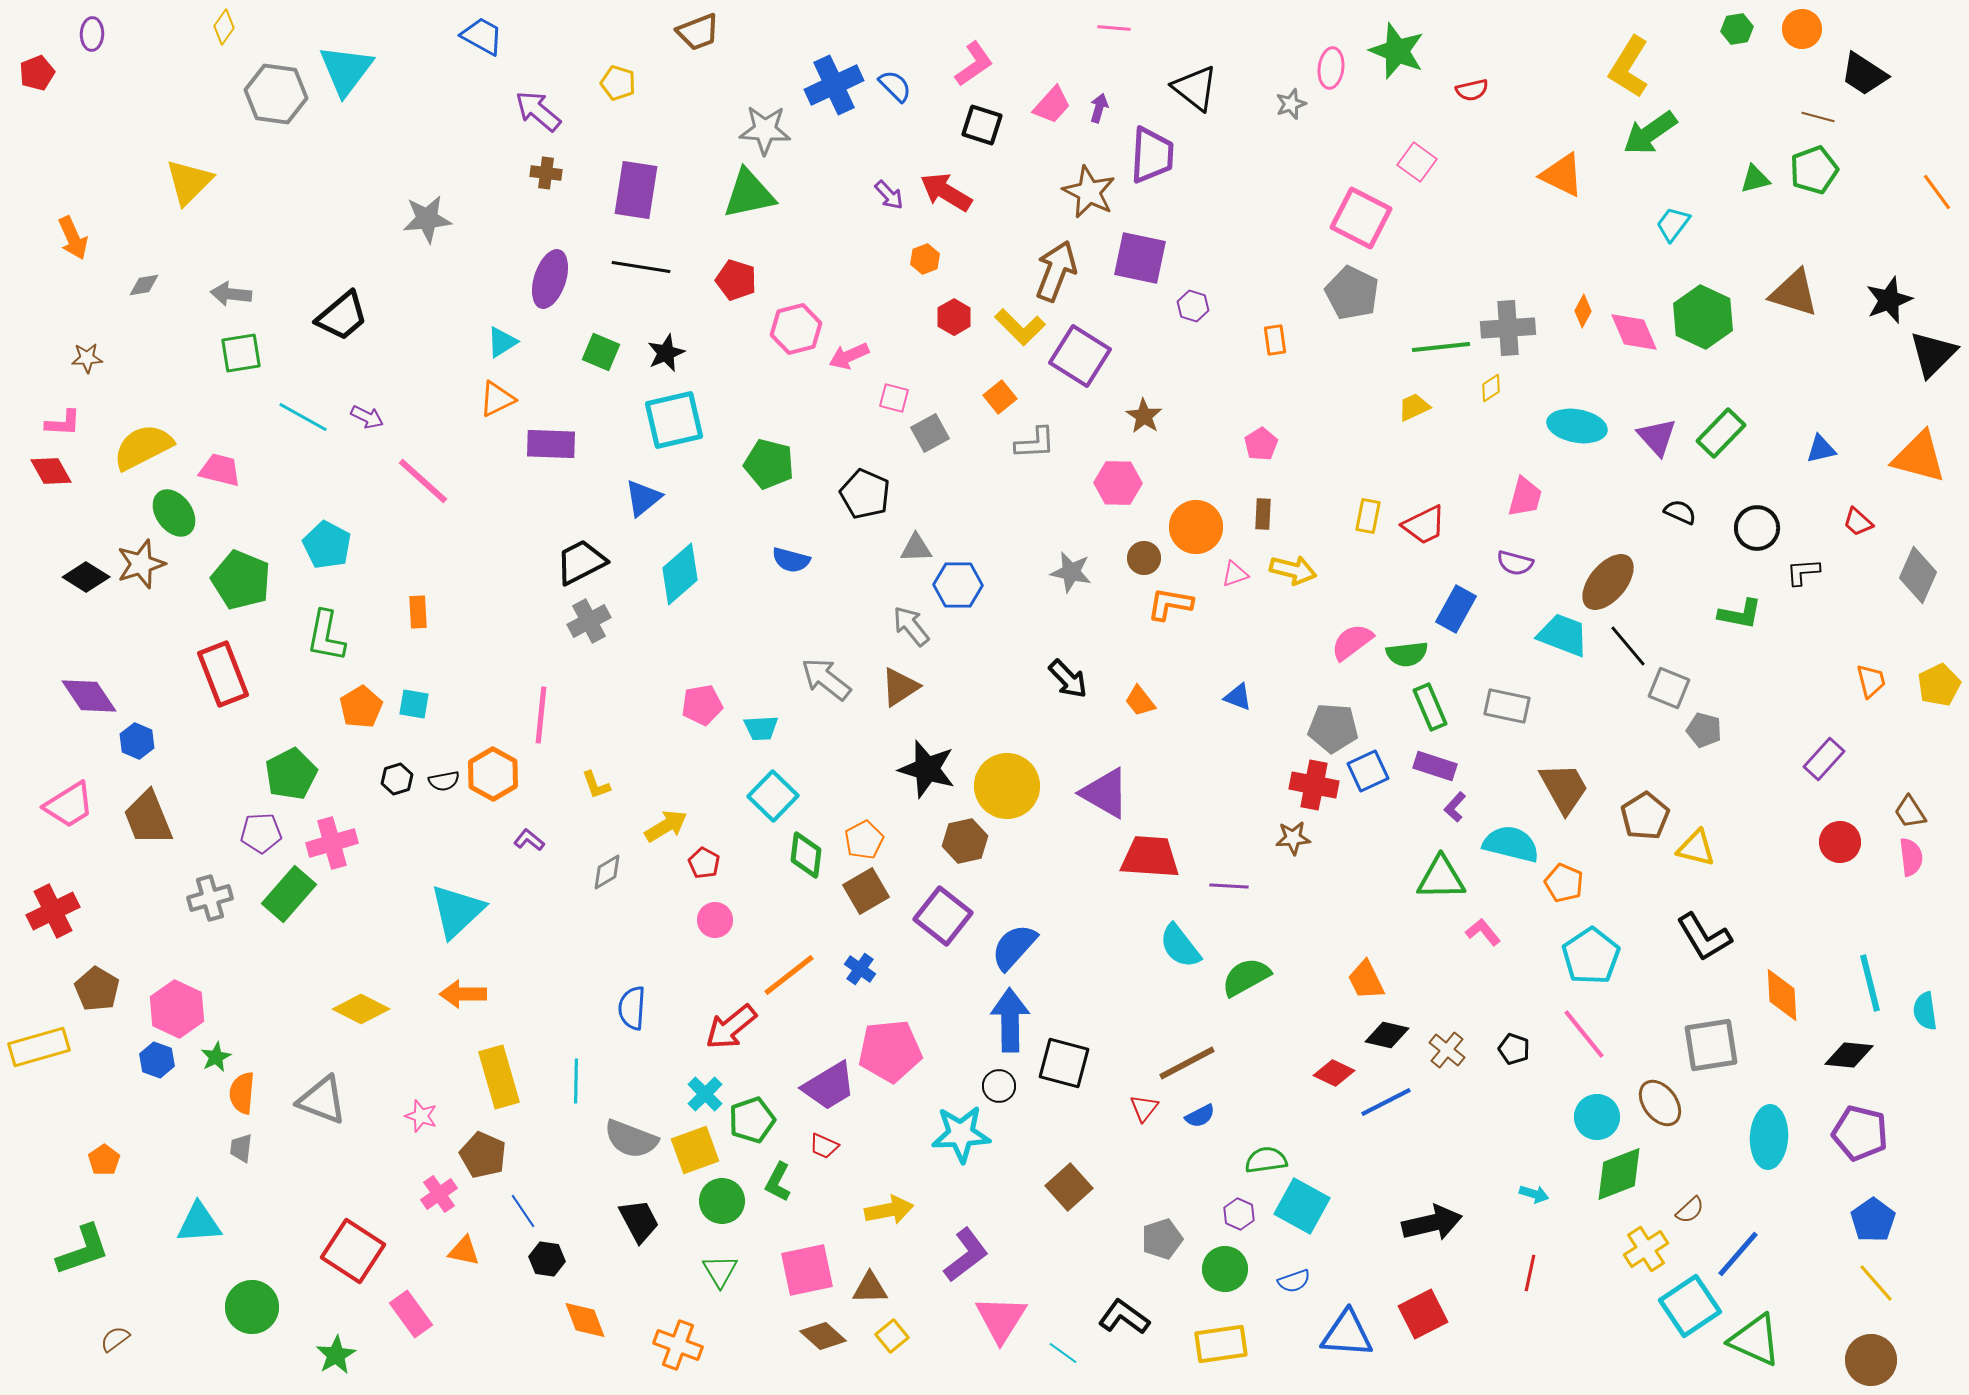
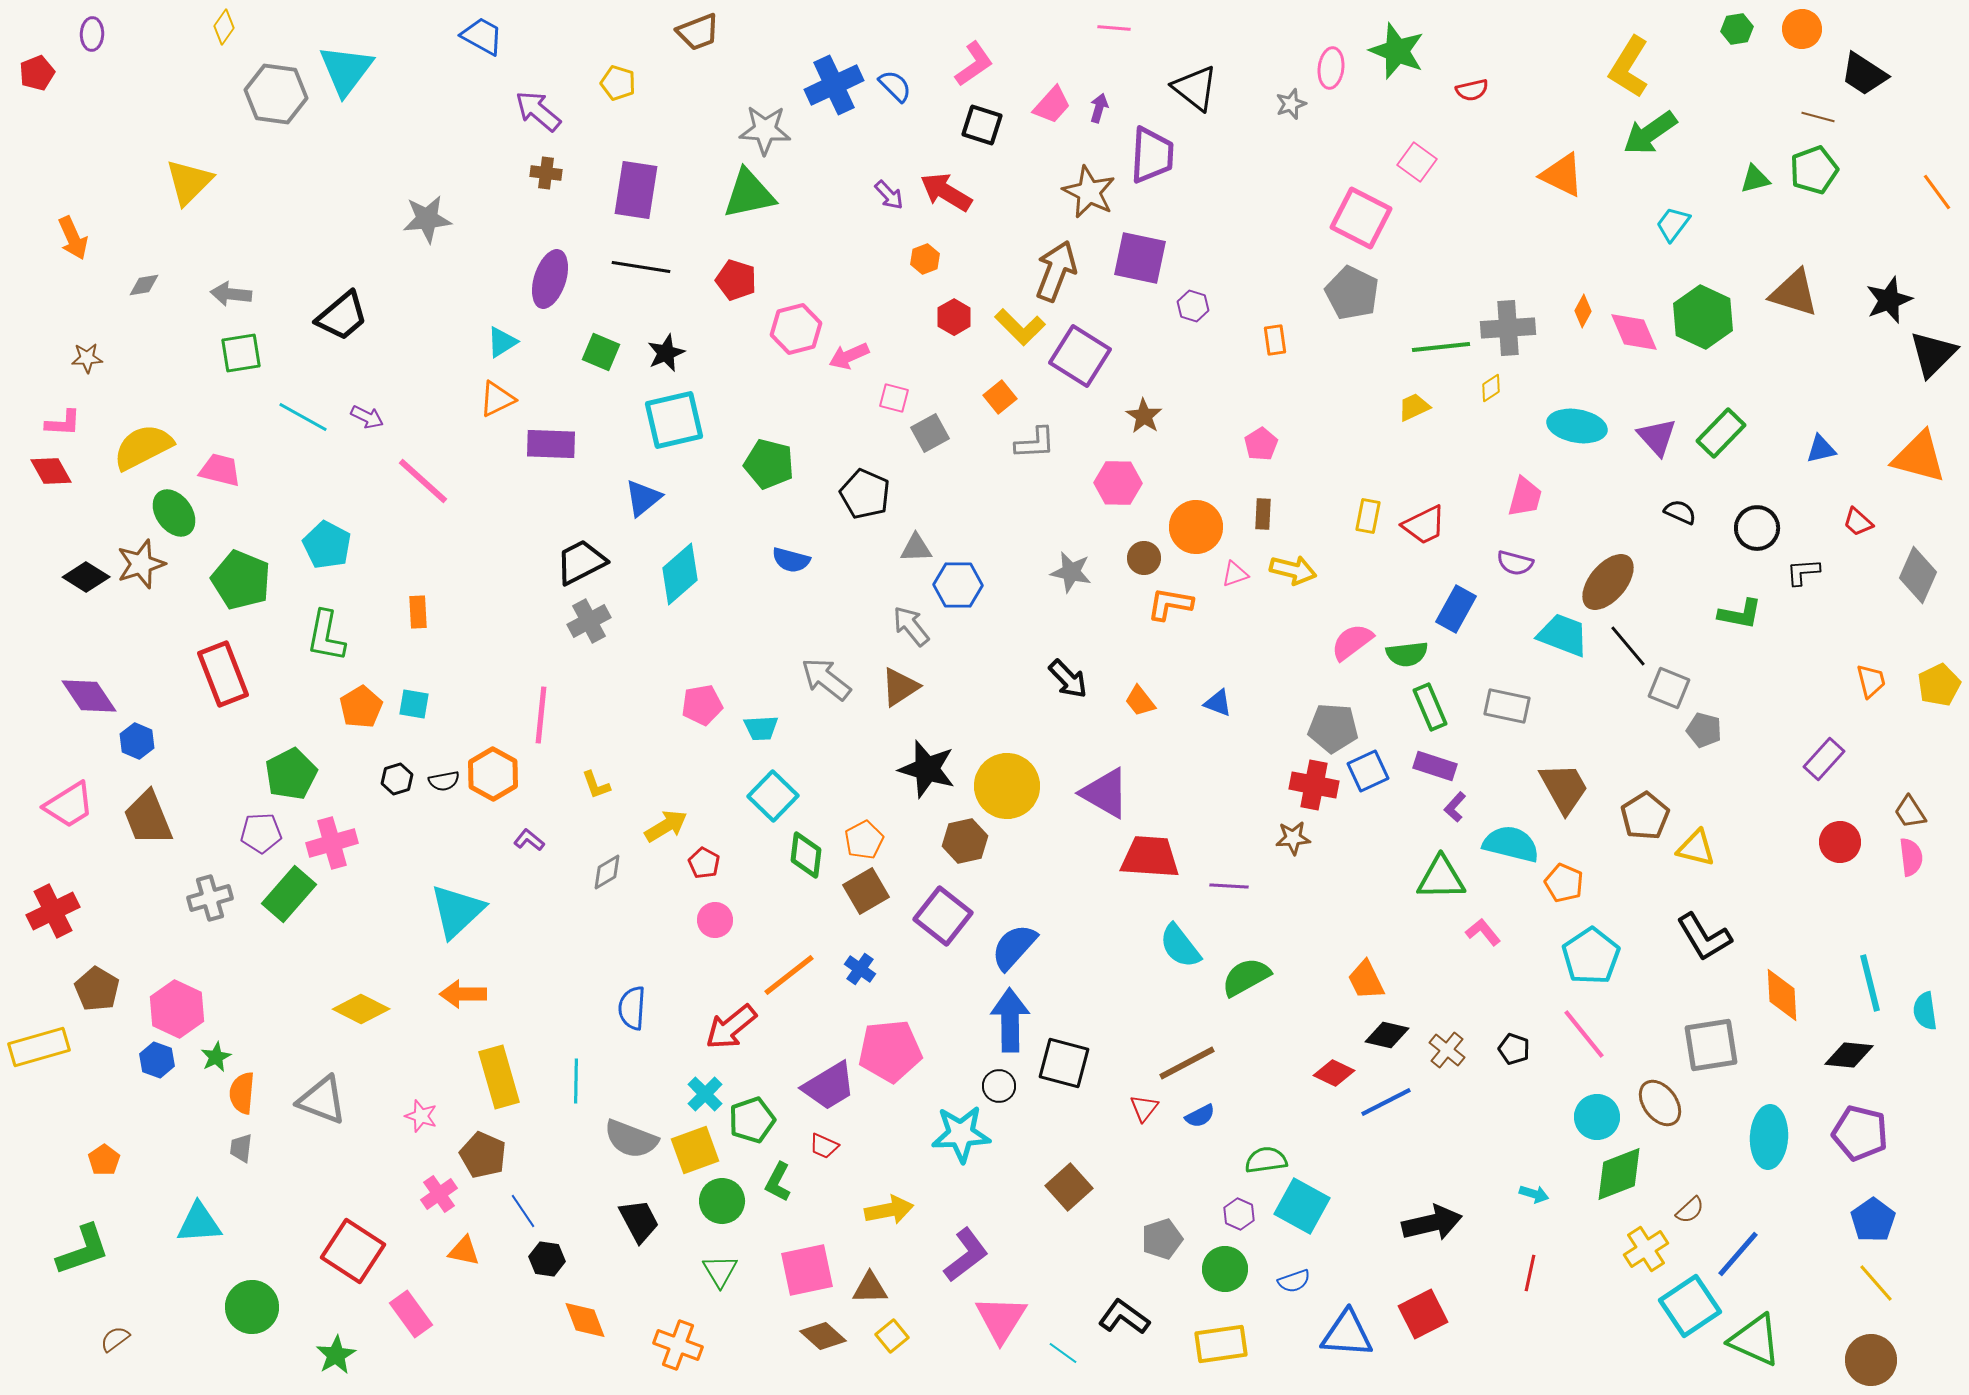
blue triangle at (1238, 697): moved 20 px left, 6 px down
